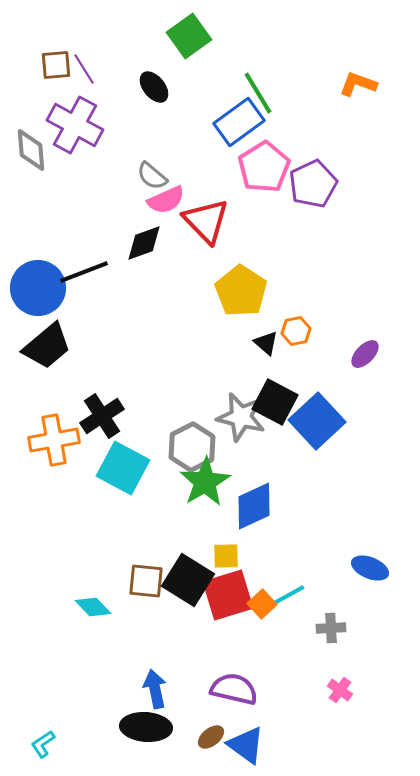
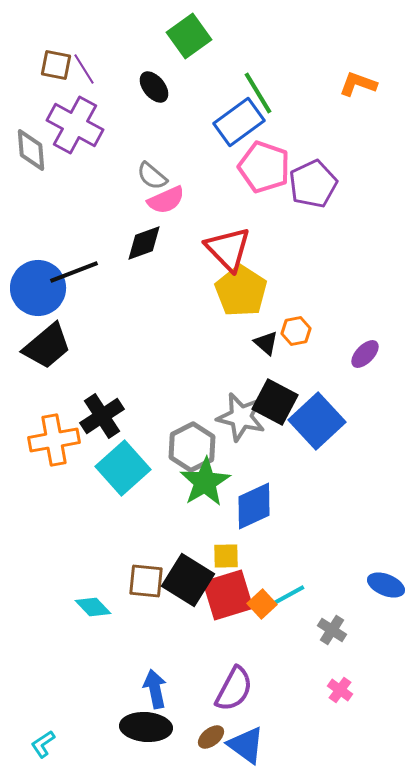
brown square at (56, 65): rotated 16 degrees clockwise
pink pentagon at (264, 167): rotated 21 degrees counterclockwise
red triangle at (206, 221): moved 22 px right, 28 px down
black line at (84, 272): moved 10 px left
cyan square at (123, 468): rotated 20 degrees clockwise
blue ellipse at (370, 568): moved 16 px right, 17 px down
gray cross at (331, 628): moved 1 px right, 2 px down; rotated 36 degrees clockwise
purple semicircle at (234, 689): rotated 105 degrees clockwise
